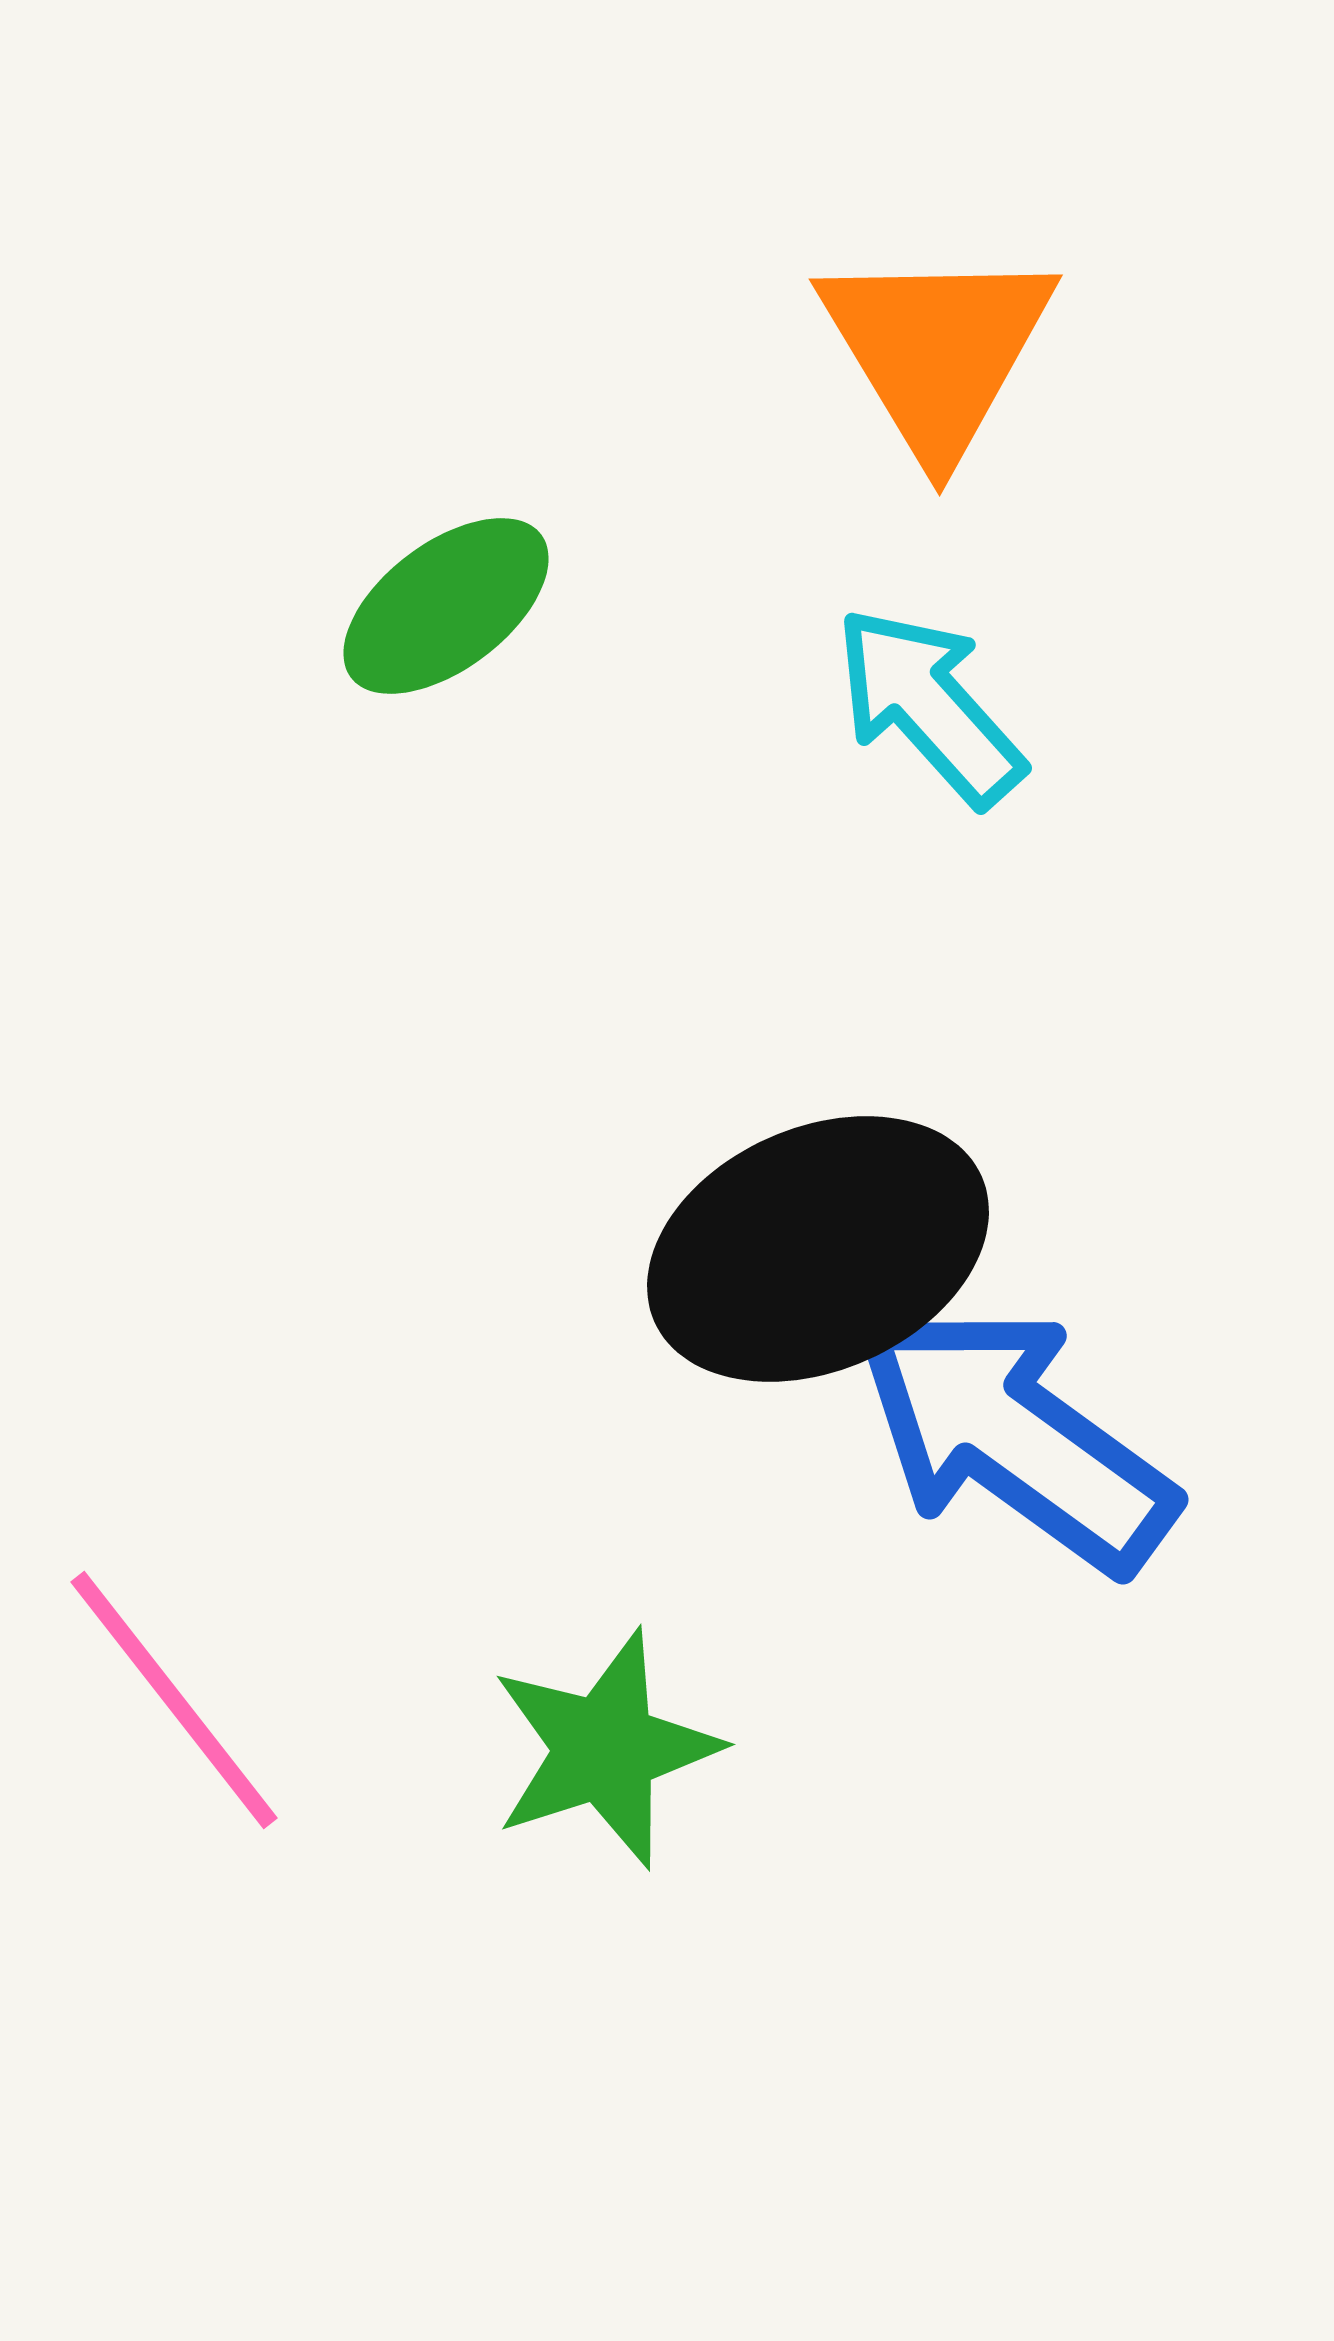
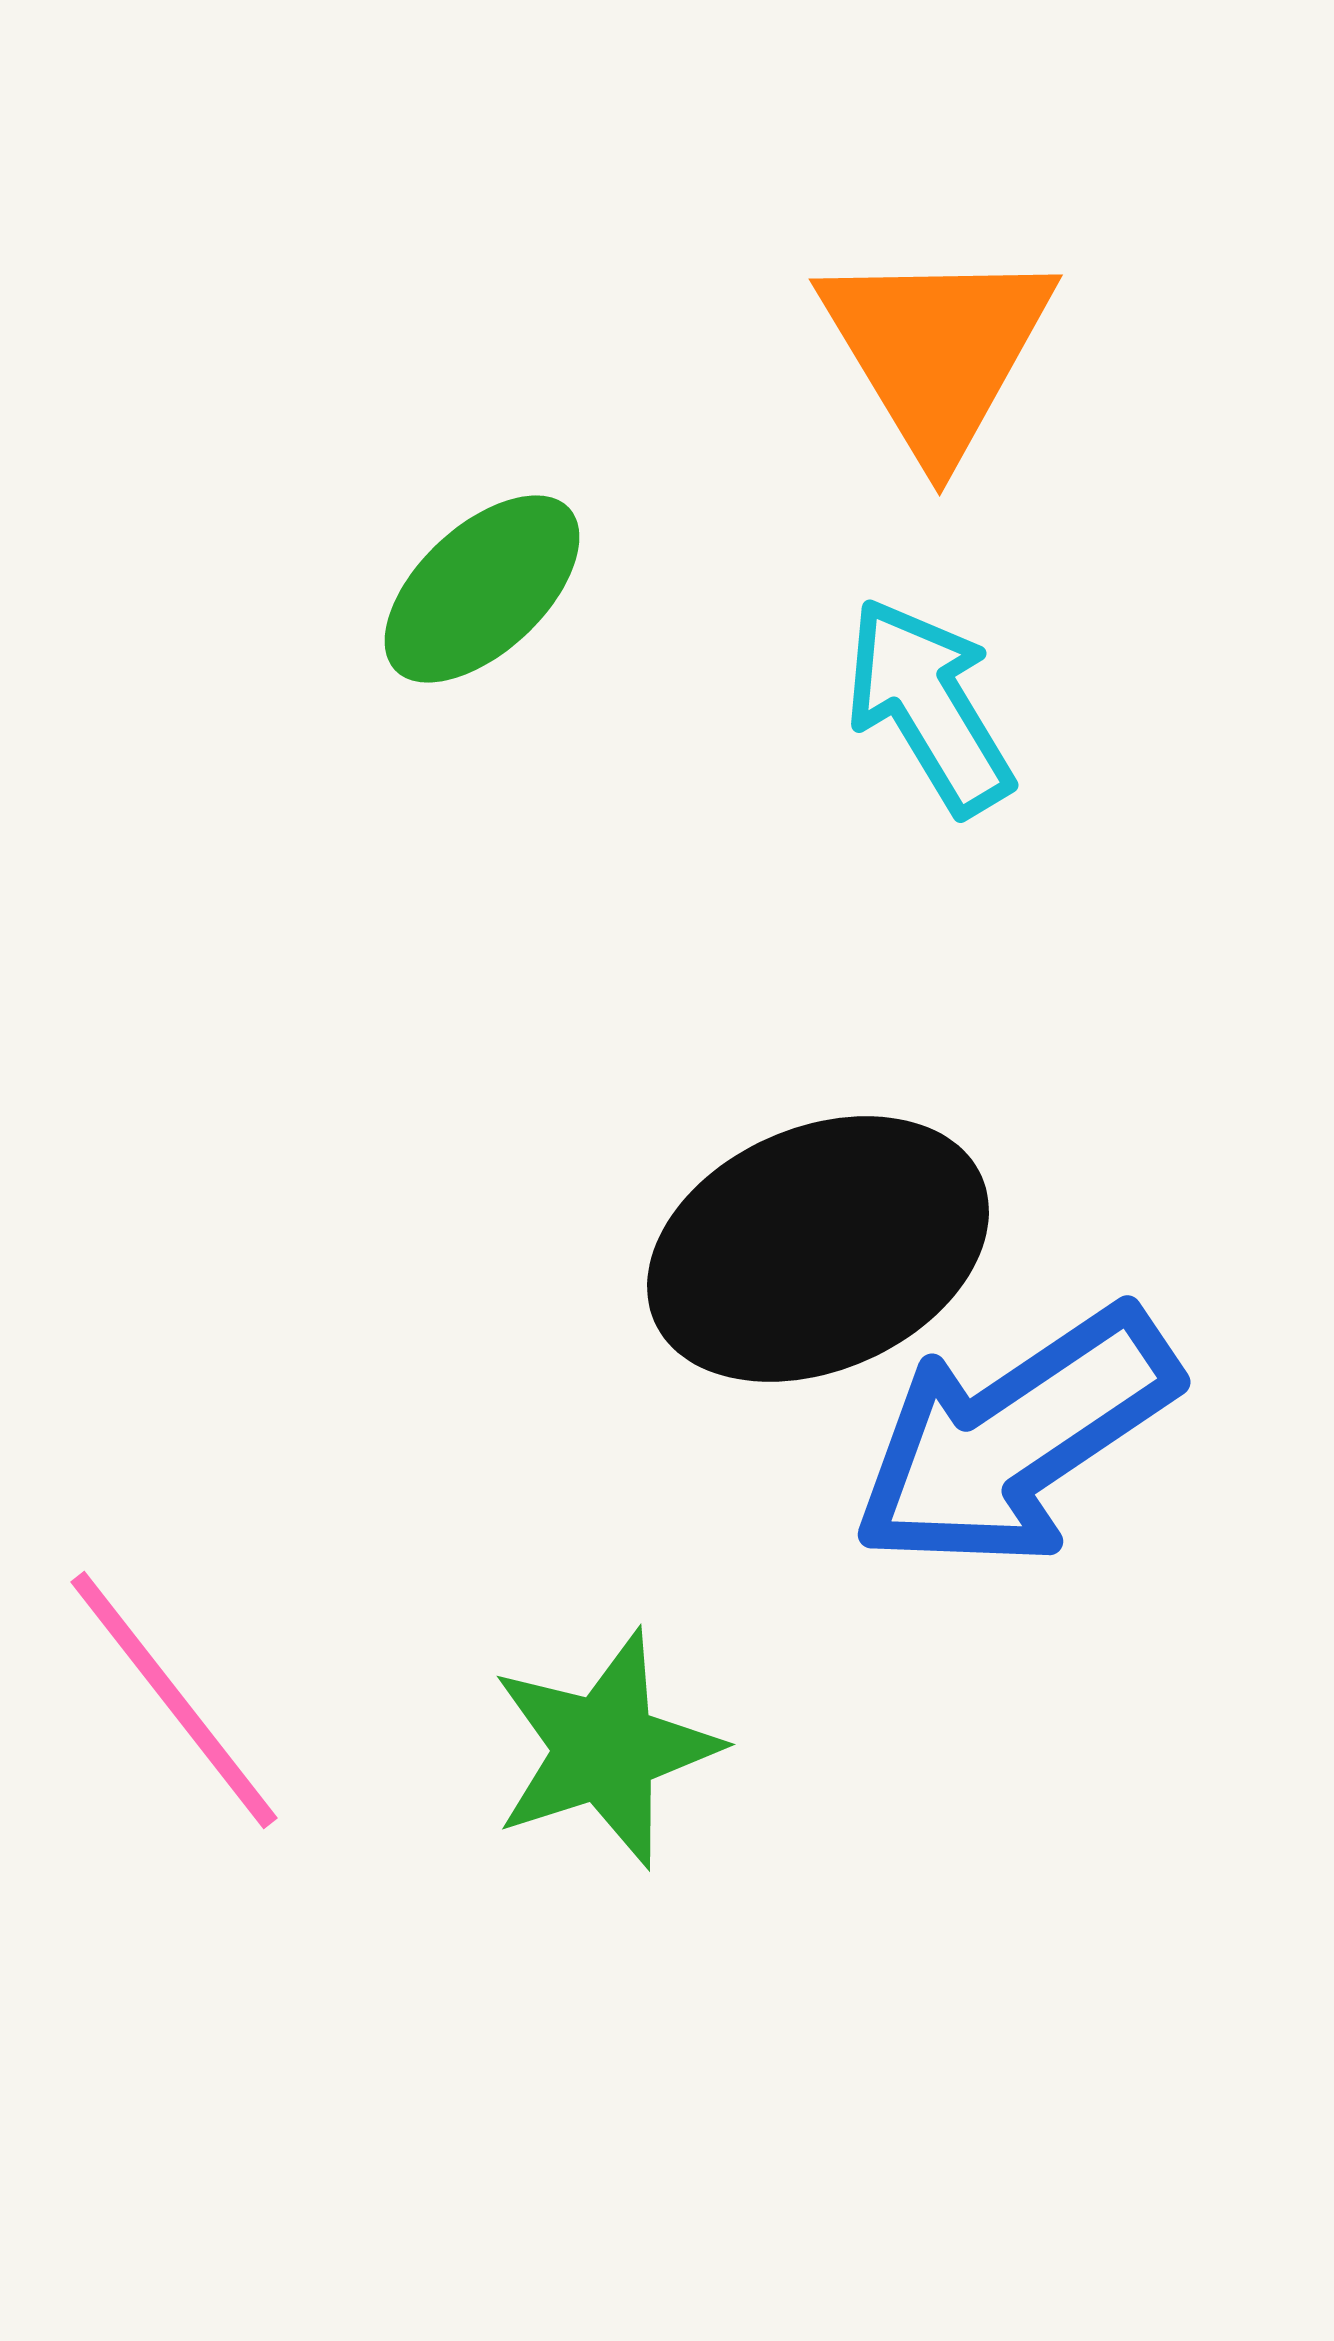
green ellipse: moved 36 px right, 17 px up; rotated 6 degrees counterclockwise
cyan arrow: rotated 11 degrees clockwise
blue arrow: rotated 70 degrees counterclockwise
